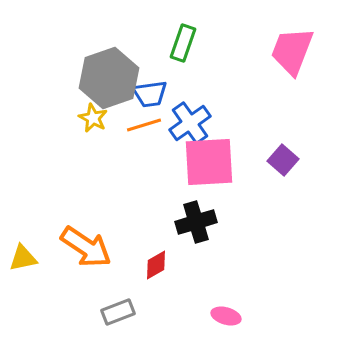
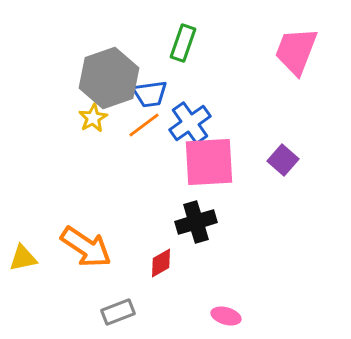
pink trapezoid: moved 4 px right
yellow star: rotated 16 degrees clockwise
orange line: rotated 20 degrees counterclockwise
red diamond: moved 5 px right, 2 px up
